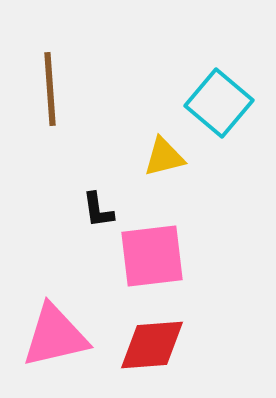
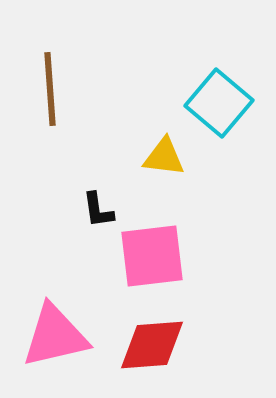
yellow triangle: rotated 21 degrees clockwise
